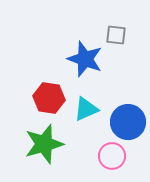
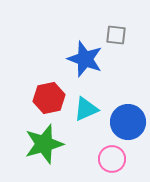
red hexagon: rotated 20 degrees counterclockwise
pink circle: moved 3 px down
